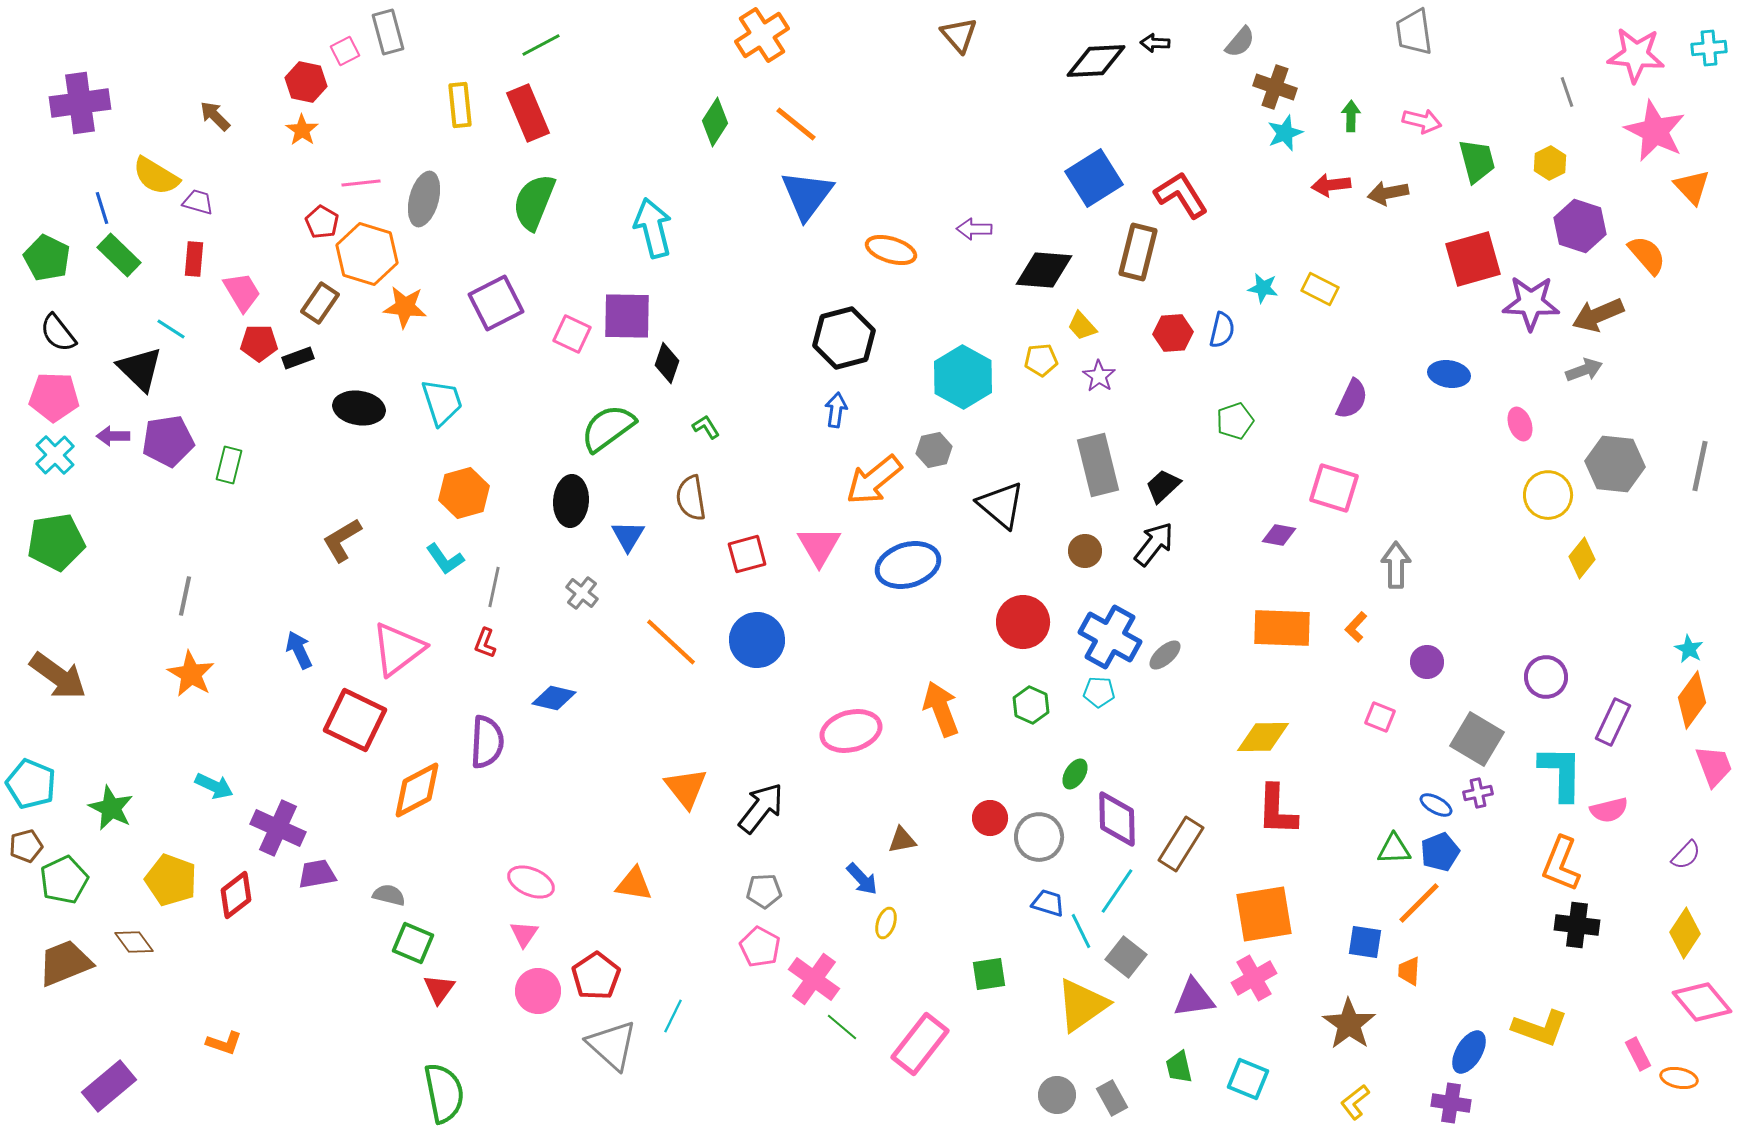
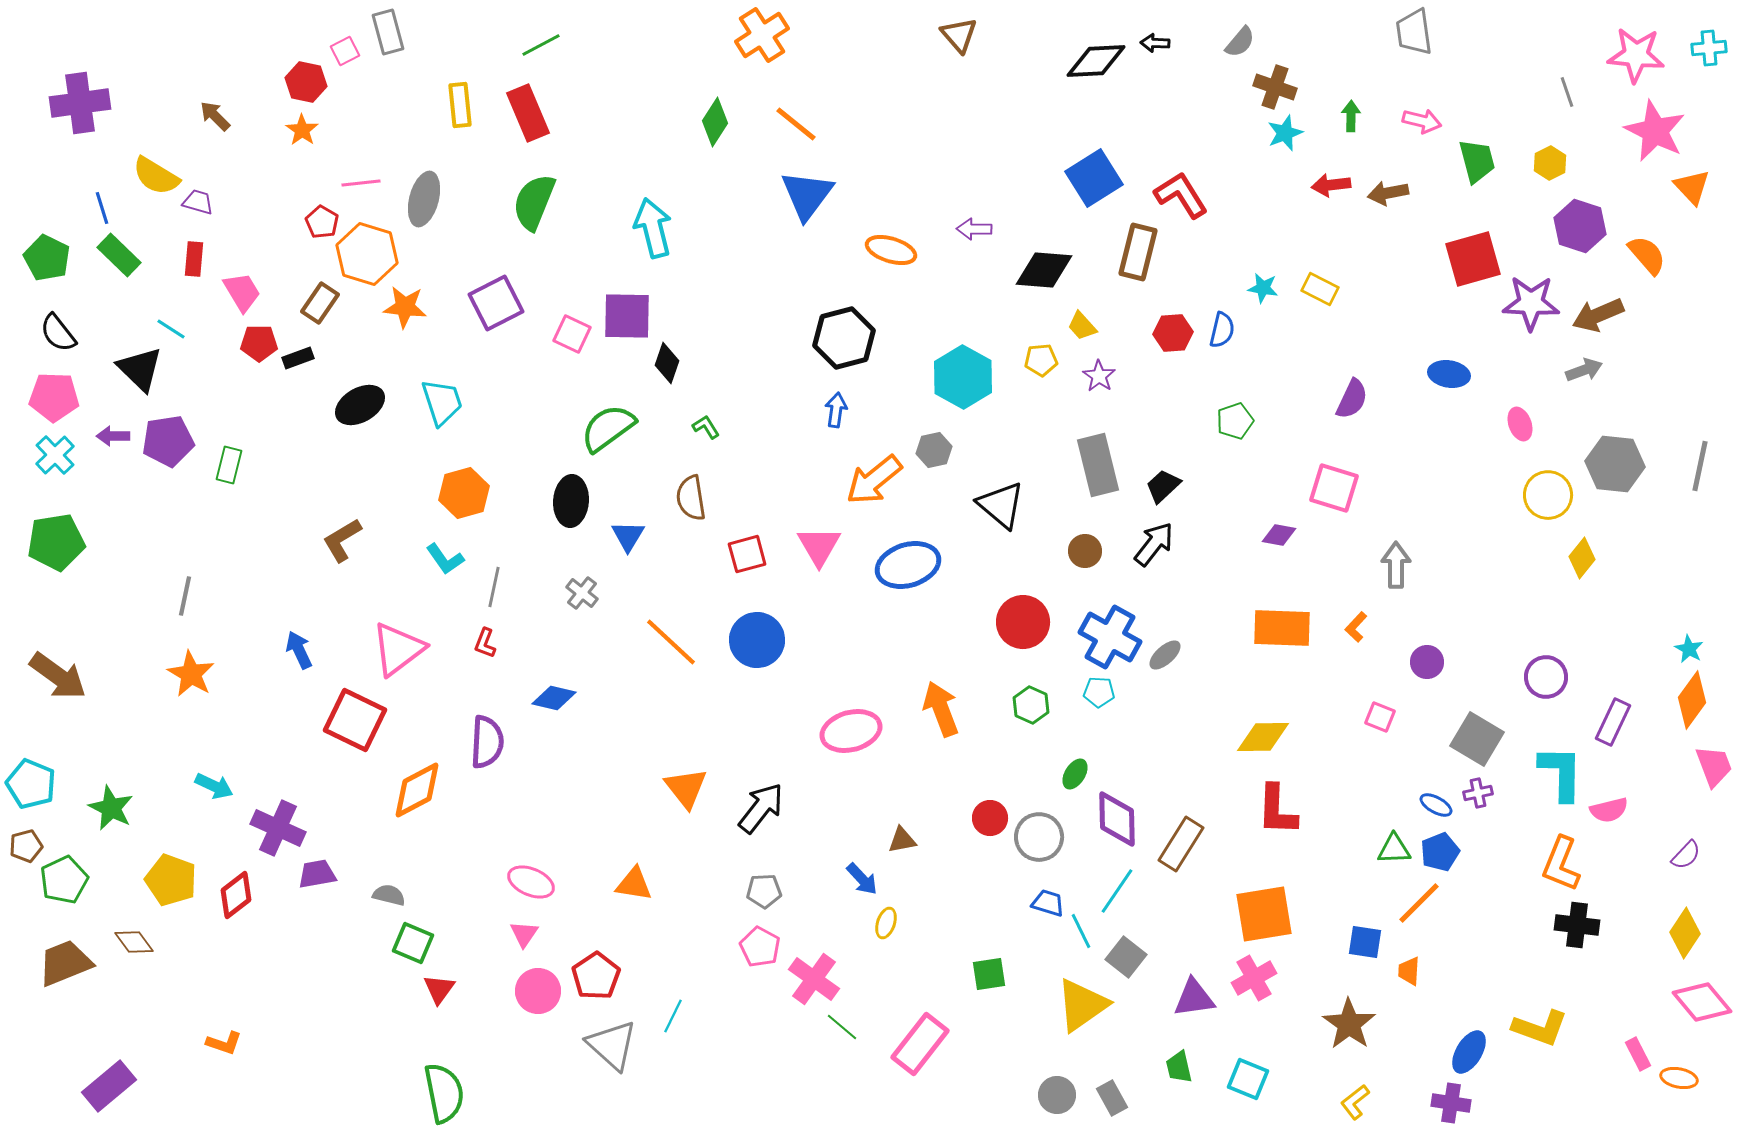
black ellipse at (359, 408): moved 1 px right, 3 px up; rotated 39 degrees counterclockwise
